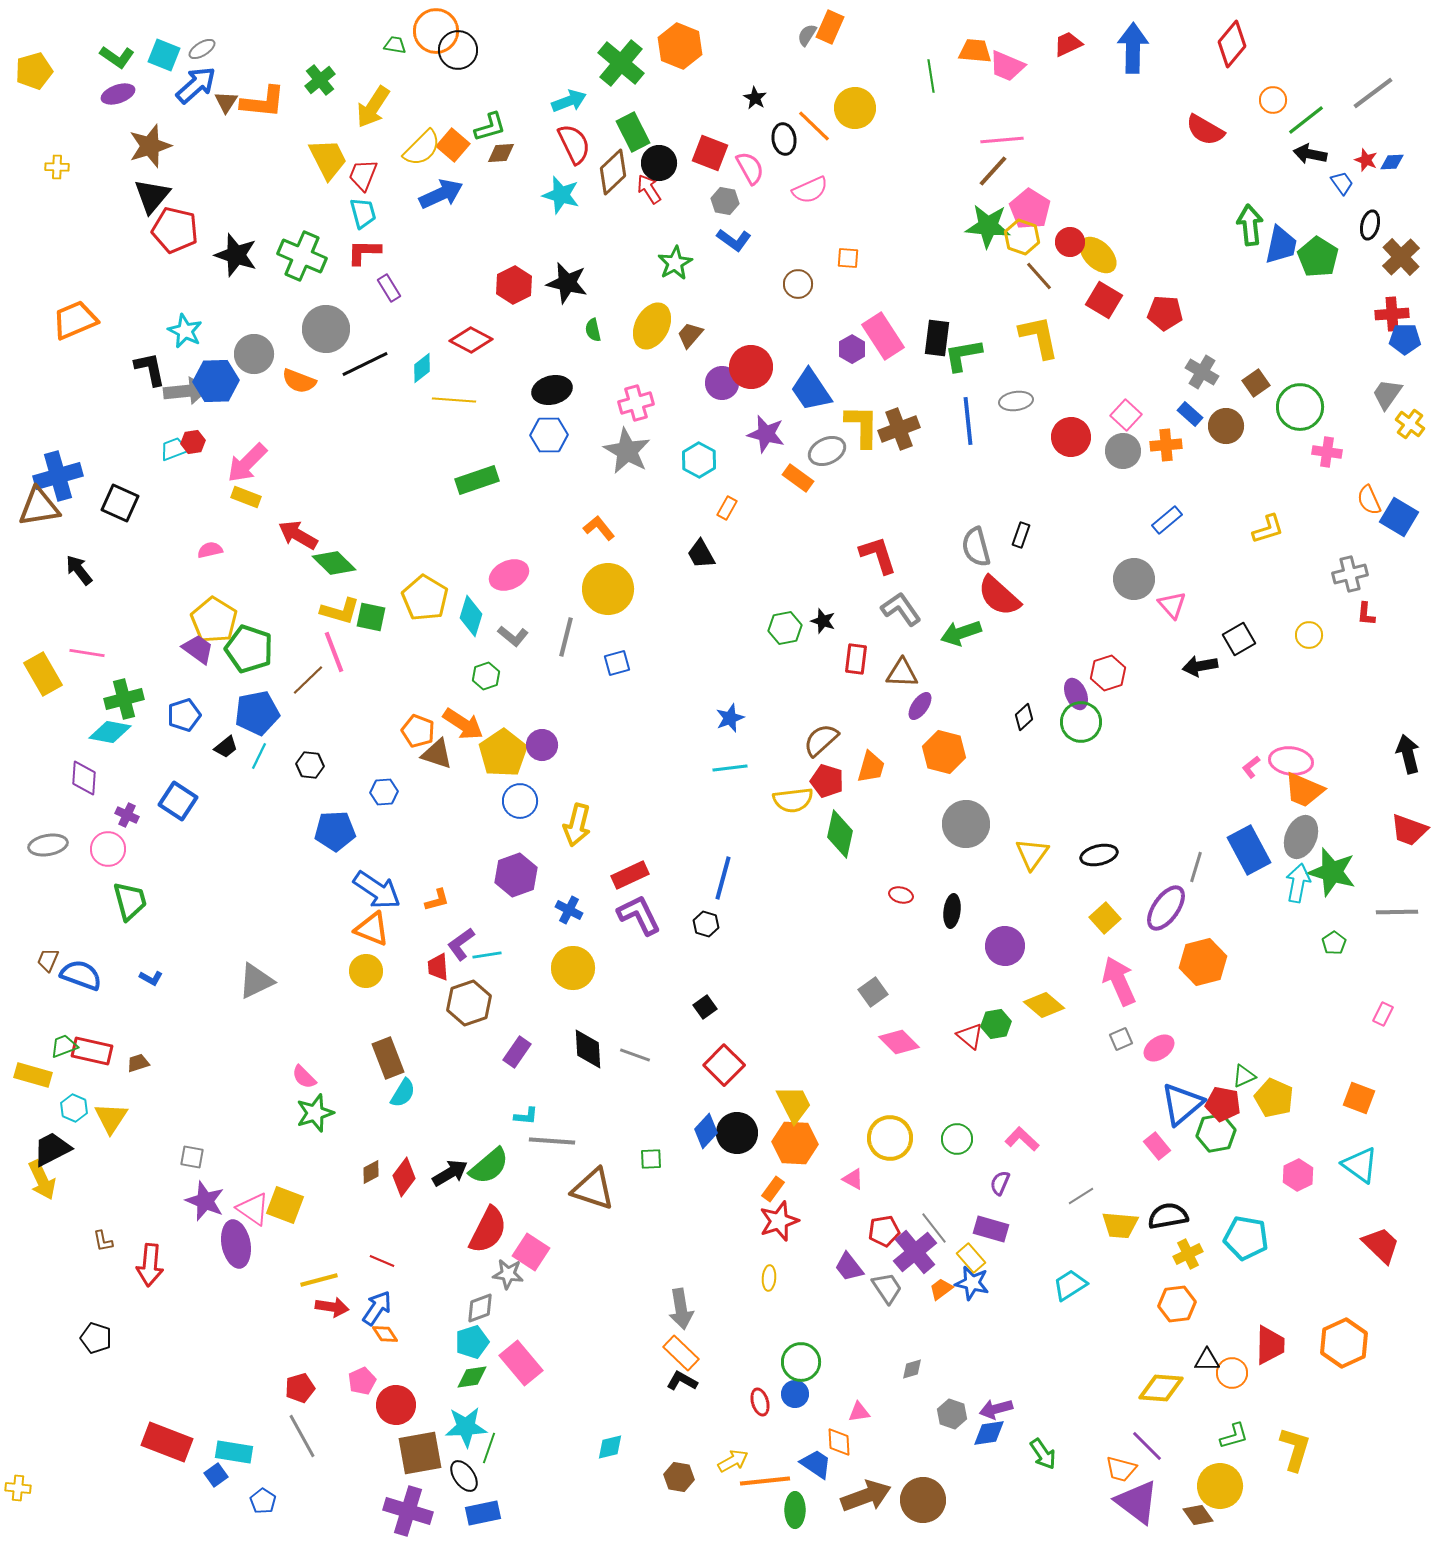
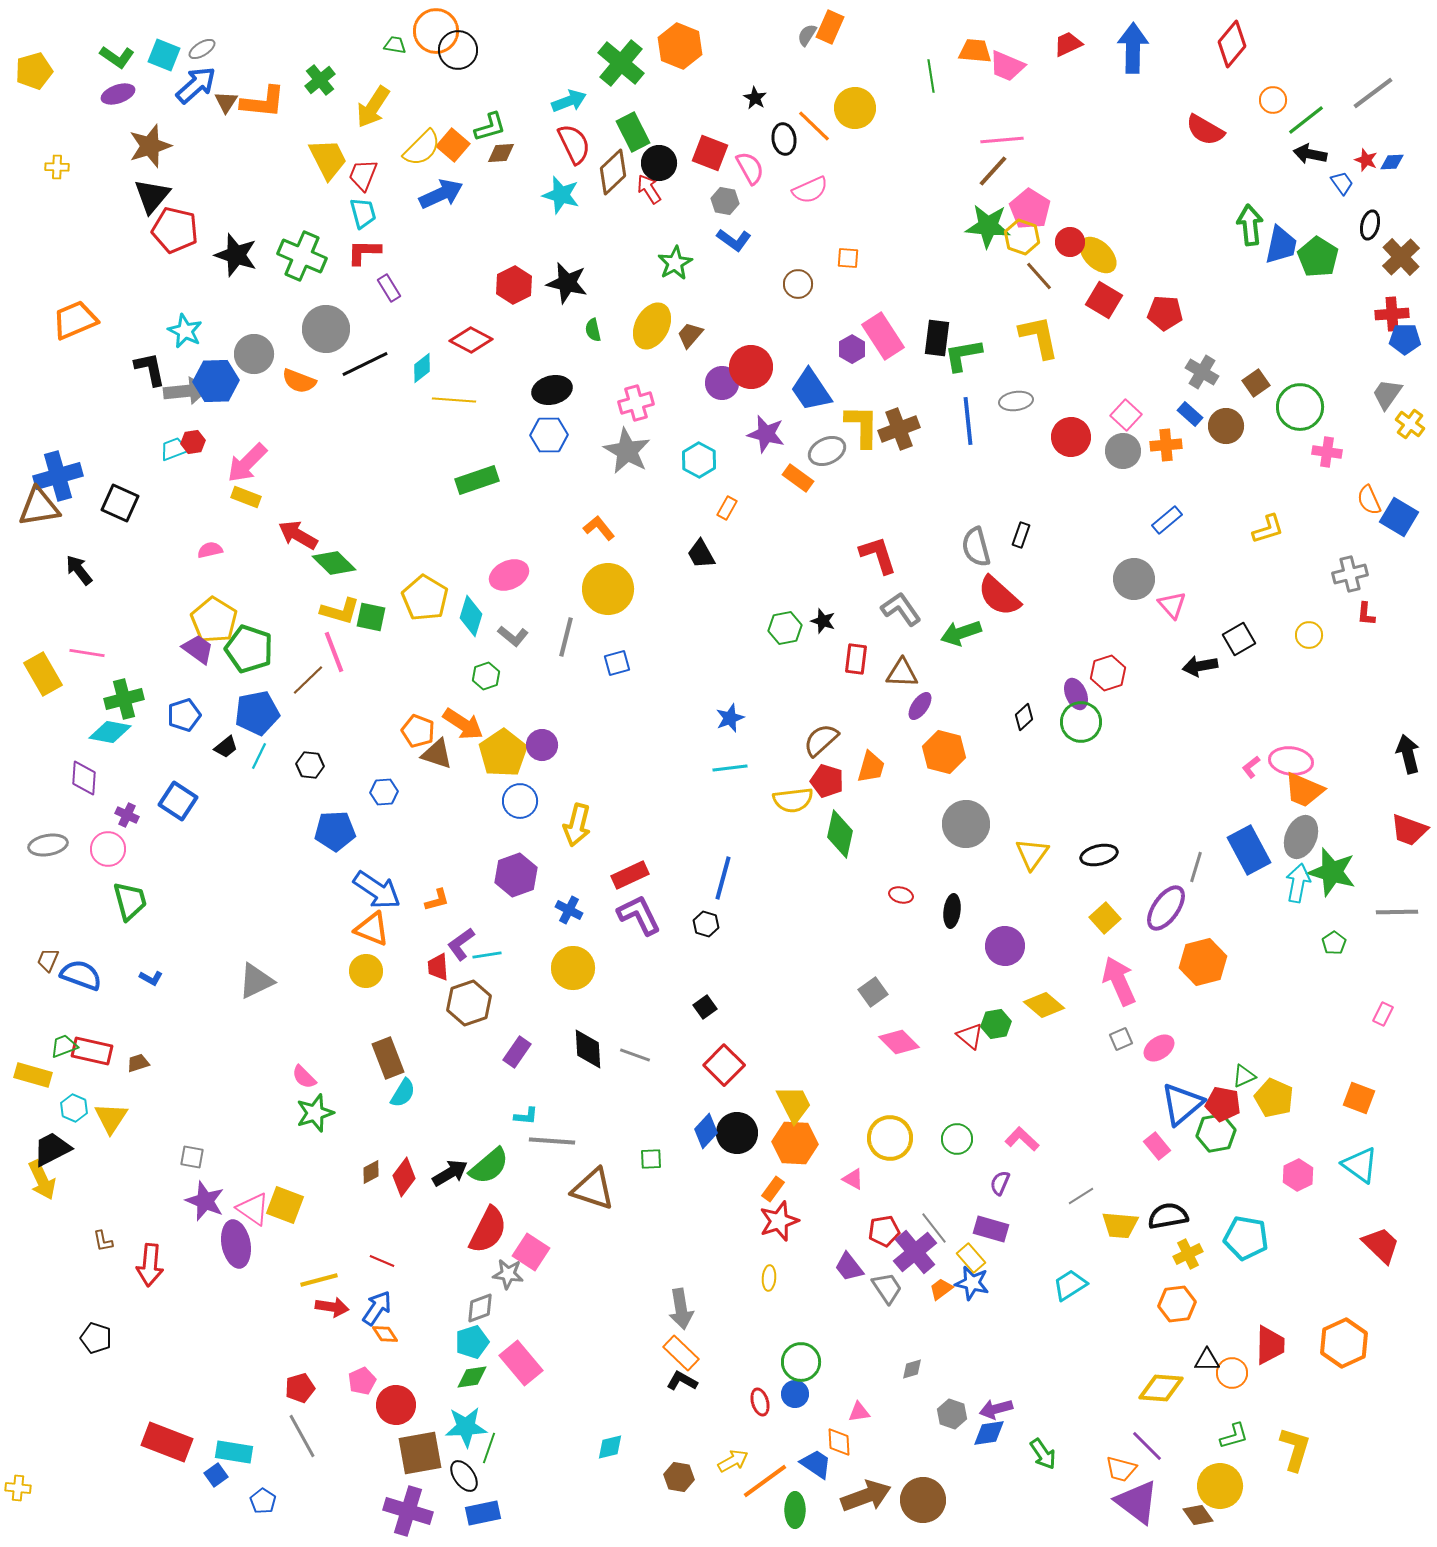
orange line at (765, 1481): rotated 30 degrees counterclockwise
